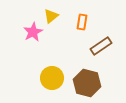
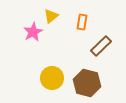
brown rectangle: rotated 10 degrees counterclockwise
